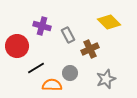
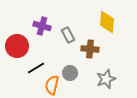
yellow diamond: moved 2 px left; rotated 50 degrees clockwise
brown cross: rotated 30 degrees clockwise
orange semicircle: rotated 78 degrees counterclockwise
